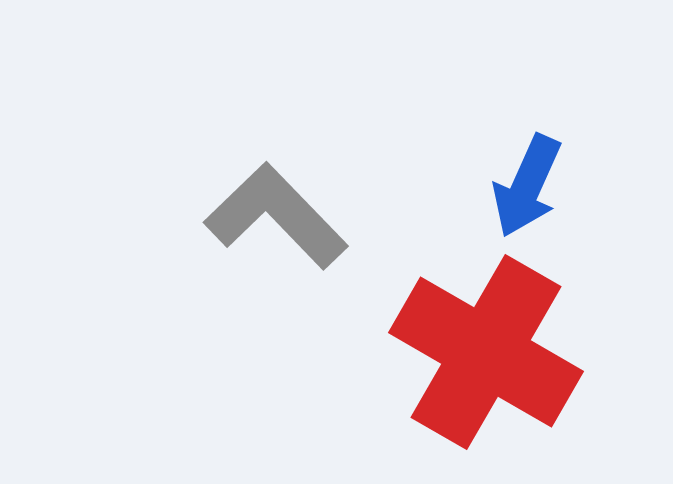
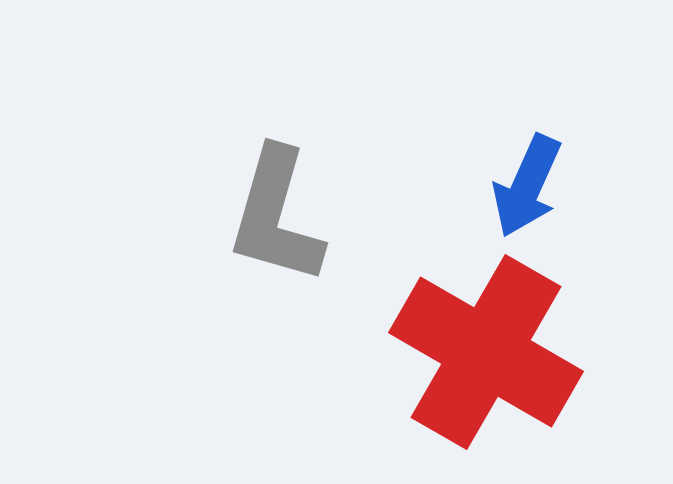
gray L-shape: rotated 120 degrees counterclockwise
